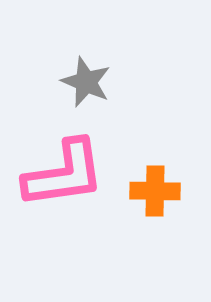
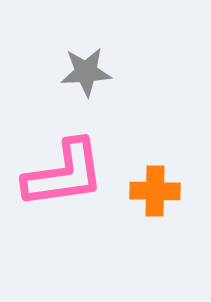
gray star: moved 10 px up; rotated 27 degrees counterclockwise
